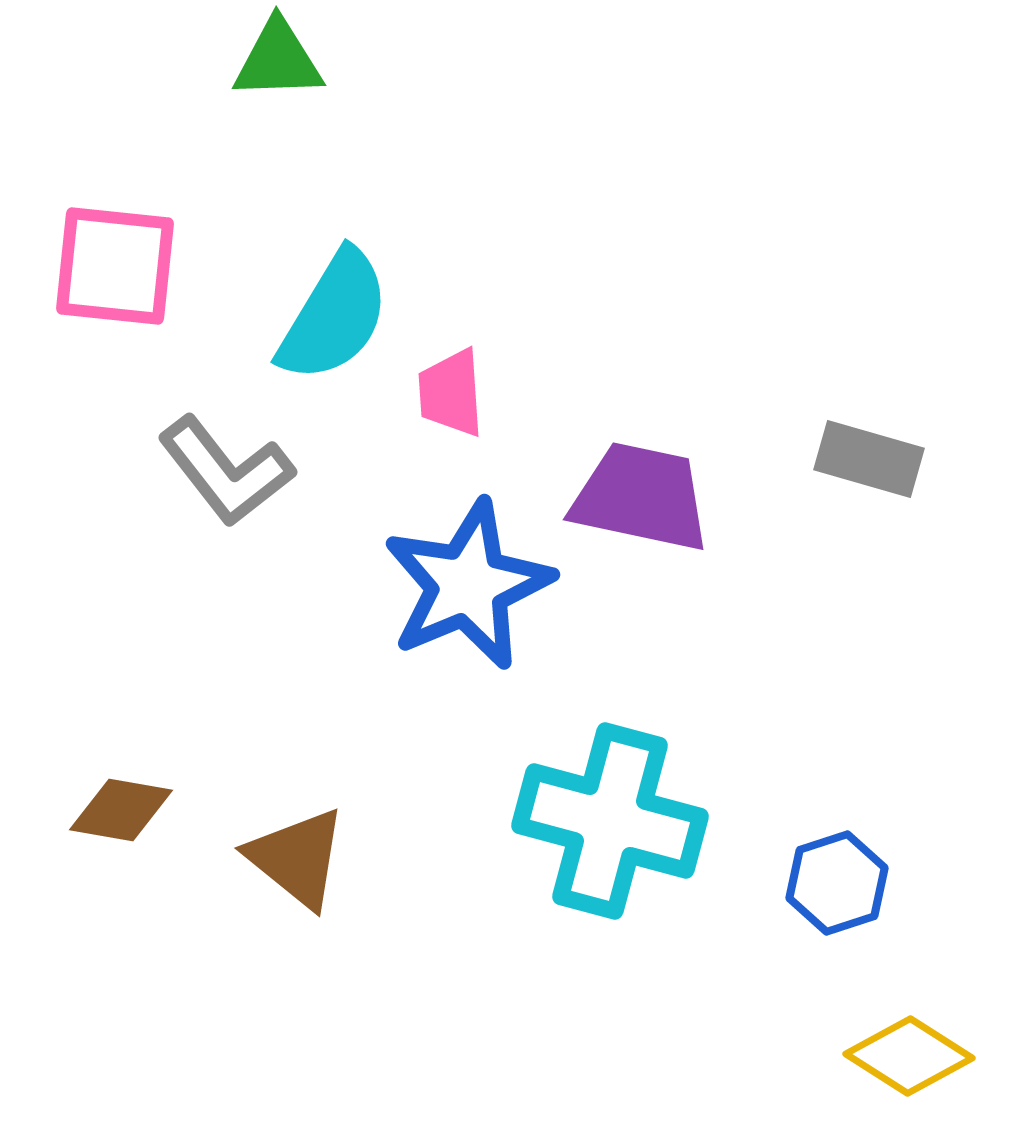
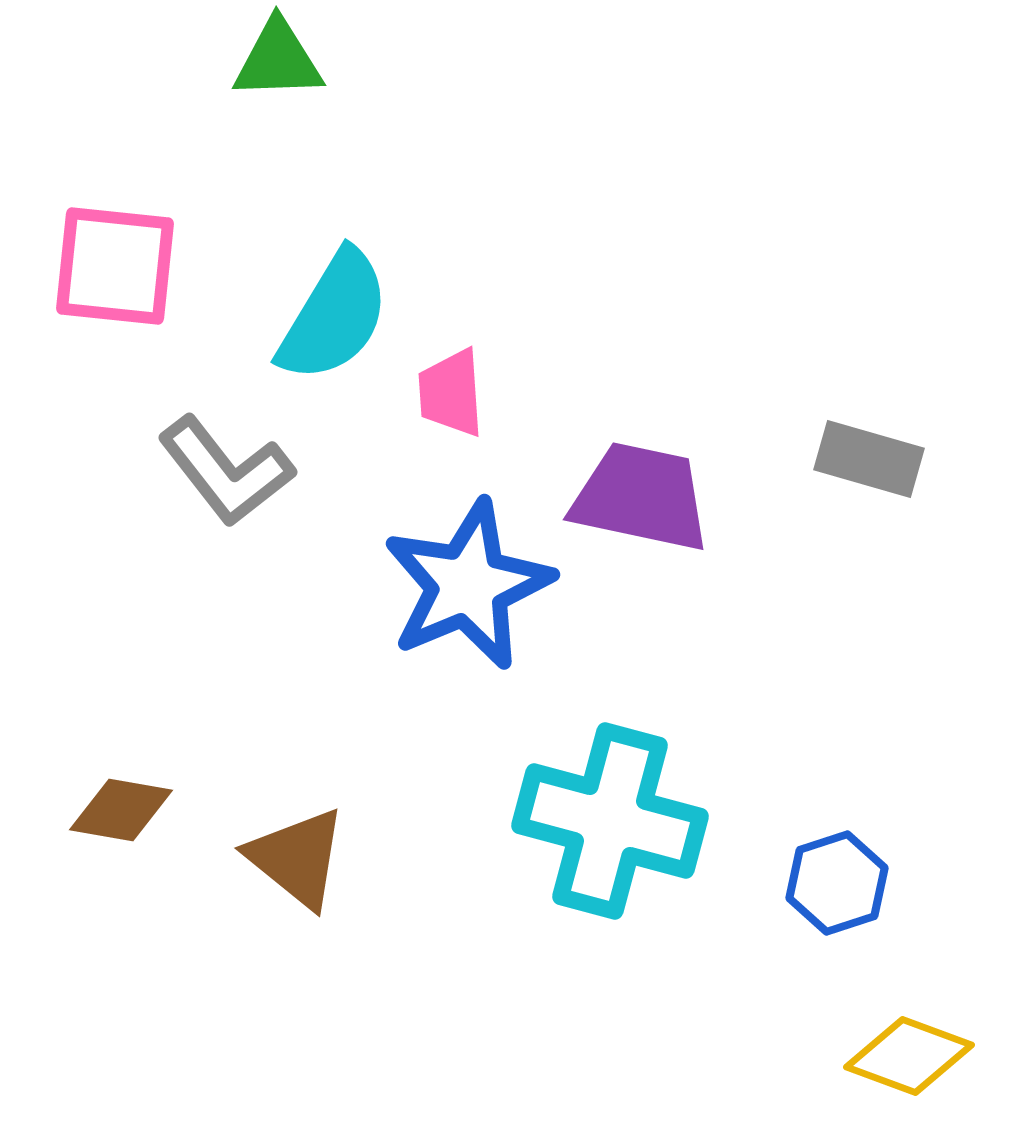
yellow diamond: rotated 12 degrees counterclockwise
